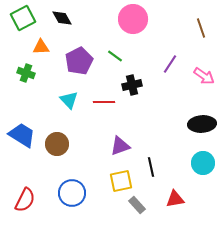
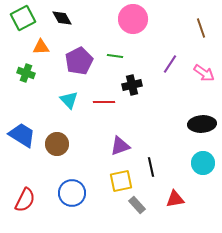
green line: rotated 28 degrees counterclockwise
pink arrow: moved 3 px up
